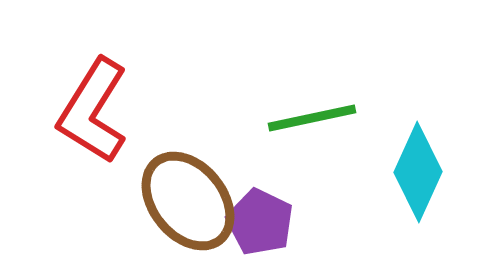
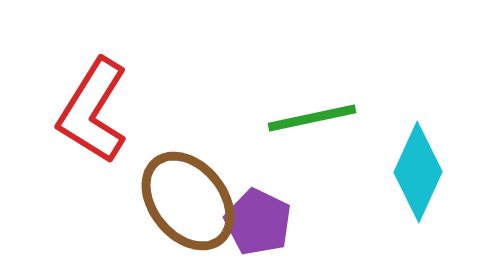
purple pentagon: moved 2 px left
